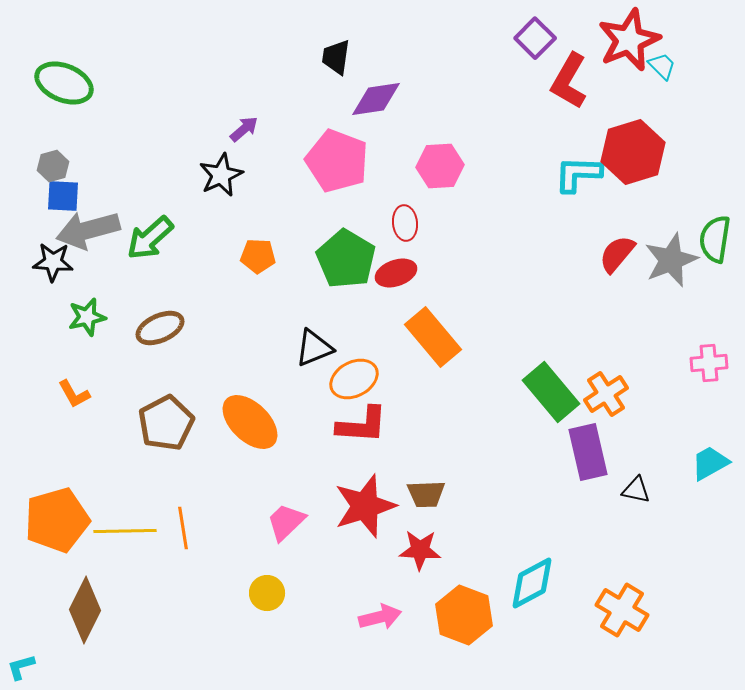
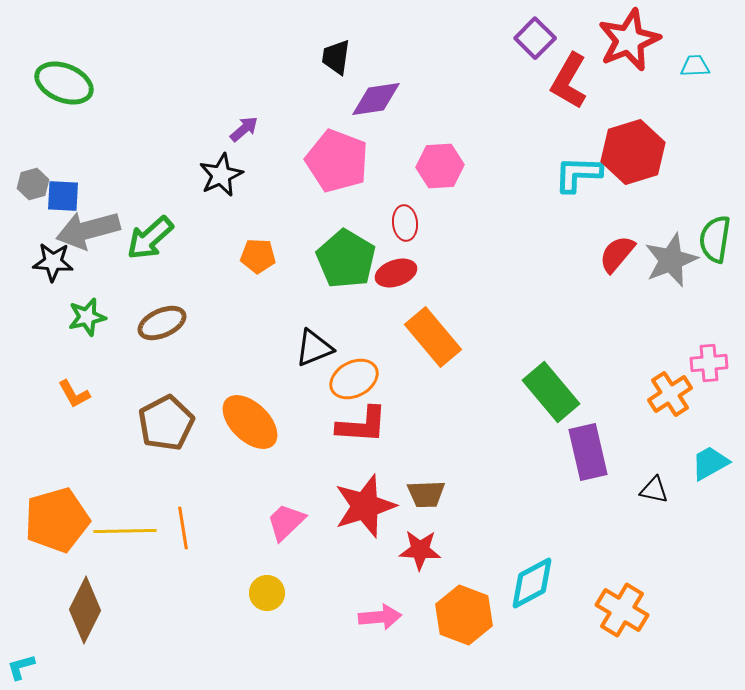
cyan trapezoid at (662, 66): moved 33 px right; rotated 48 degrees counterclockwise
gray hexagon at (53, 166): moved 20 px left, 18 px down
brown ellipse at (160, 328): moved 2 px right, 5 px up
orange cross at (606, 394): moved 64 px right
black triangle at (636, 490): moved 18 px right
pink arrow at (380, 617): rotated 9 degrees clockwise
